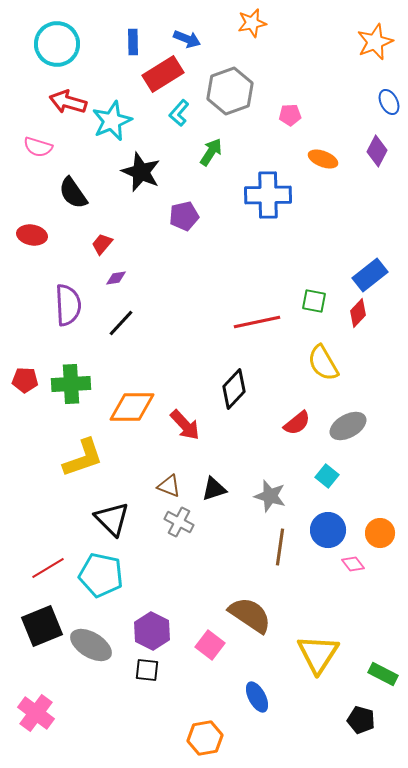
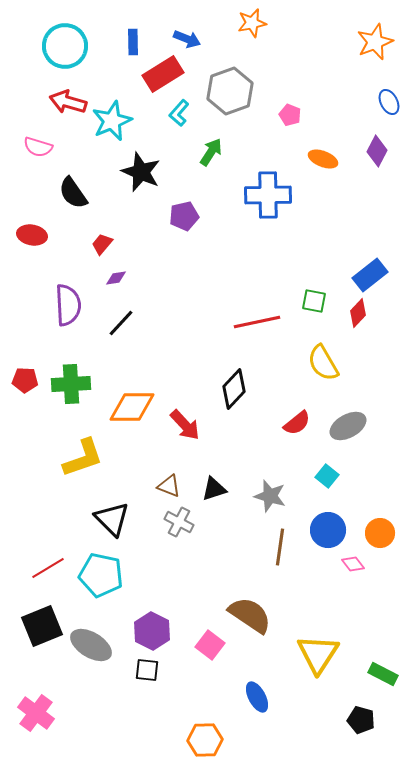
cyan circle at (57, 44): moved 8 px right, 2 px down
pink pentagon at (290, 115): rotated 25 degrees clockwise
orange hexagon at (205, 738): moved 2 px down; rotated 8 degrees clockwise
